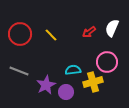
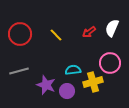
yellow line: moved 5 px right
pink circle: moved 3 px right, 1 px down
gray line: rotated 36 degrees counterclockwise
purple star: rotated 24 degrees counterclockwise
purple circle: moved 1 px right, 1 px up
